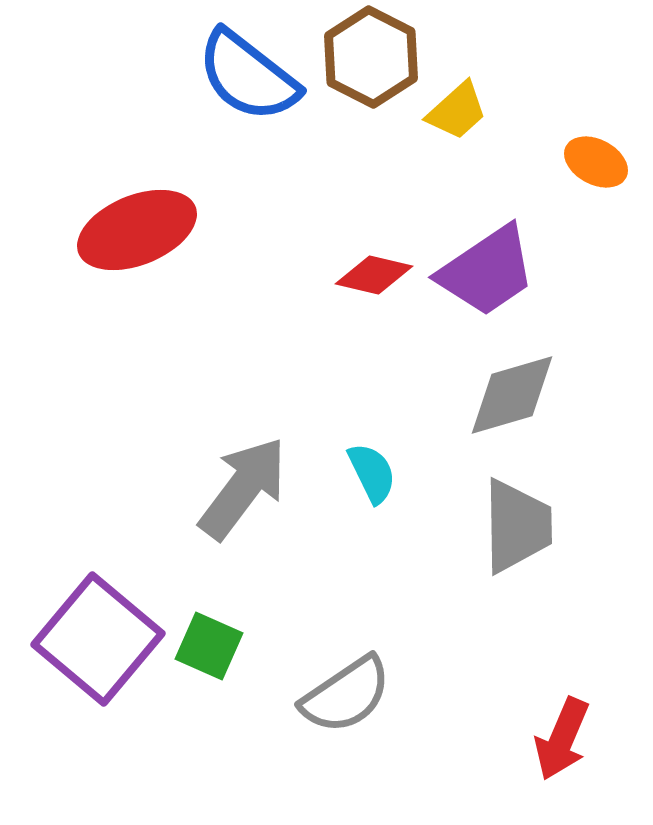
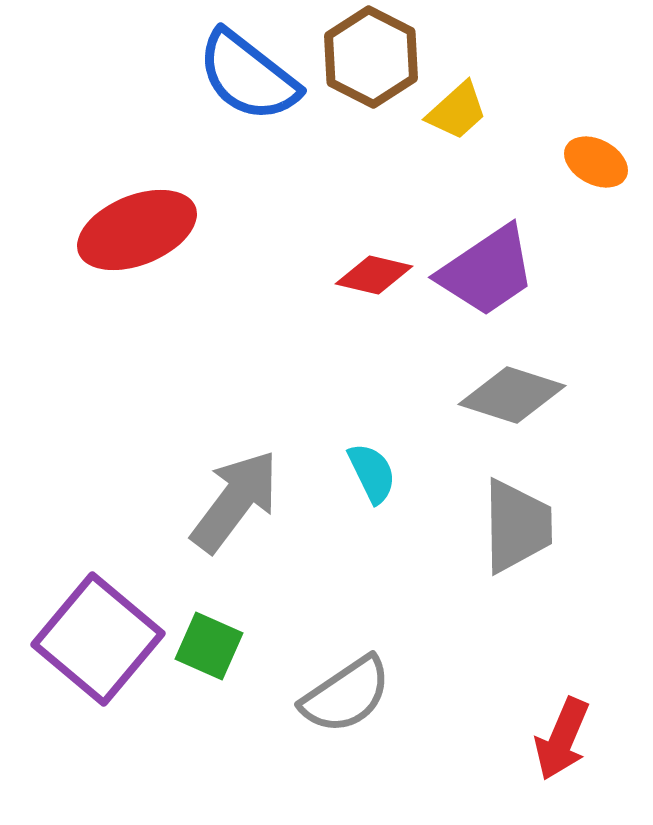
gray diamond: rotated 34 degrees clockwise
gray arrow: moved 8 px left, 13 px down
